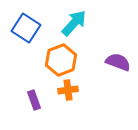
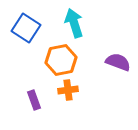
cyan arrow: rotated 60 degrees counterclockwise
orange hexagon: rotated 8 degrees clockwise
